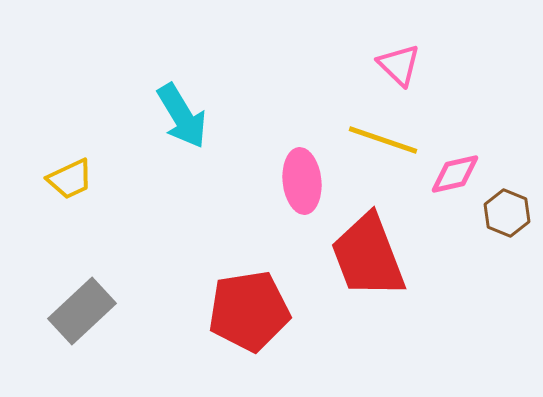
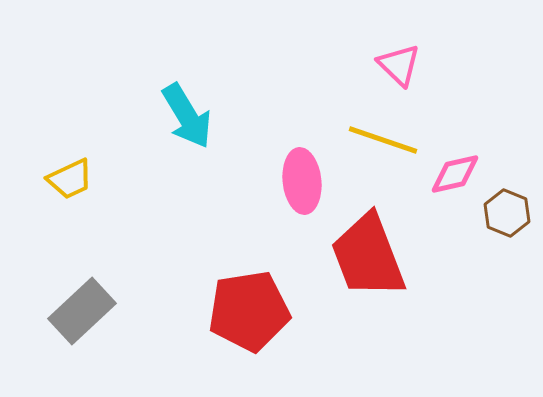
cyan arrow: moved 5 px right
